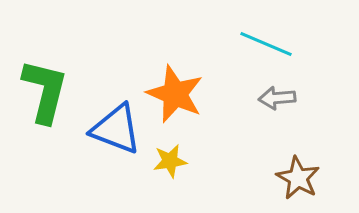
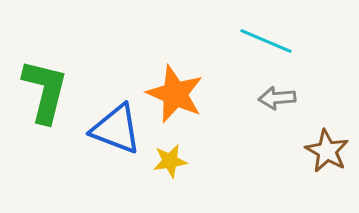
cyan line: moved 3 px up
brown star: moved 29 px right, 27 px up
